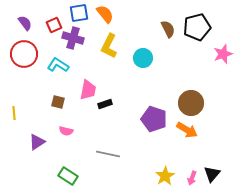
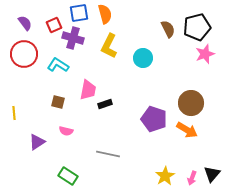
orange semicircle: rotated 24 degrees clockwise
pink star: moved 18 px left
